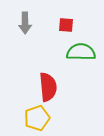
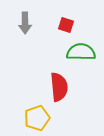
red square: rotated 14 degrees clockwise
red semicircle: moved 11 px right
